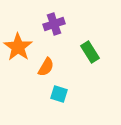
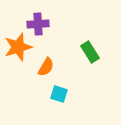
purple cross: moved 16 px left; rotated 15 degrees clockwise
orange star: rotated 20 degrees clockwise
